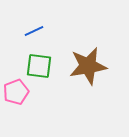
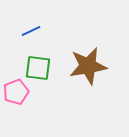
blue line: moved 3 px left
green square: moved 1 px left, 2 px down
